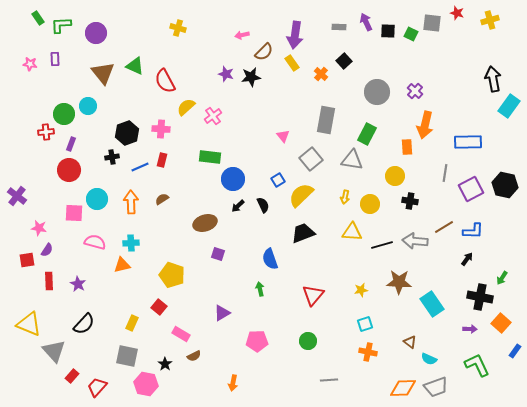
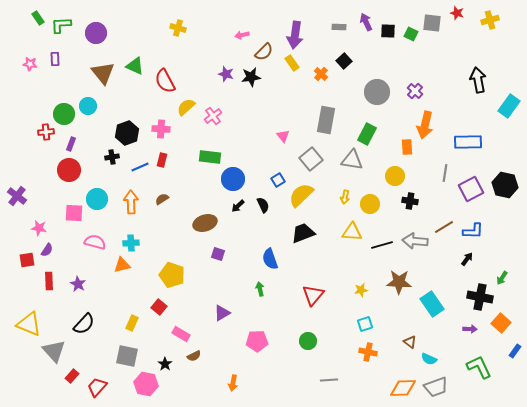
black arrow at (493, 79): moved 15 px left, 1 px down
green L-shape at (477, 365): moved 2 px right, 2 px down
